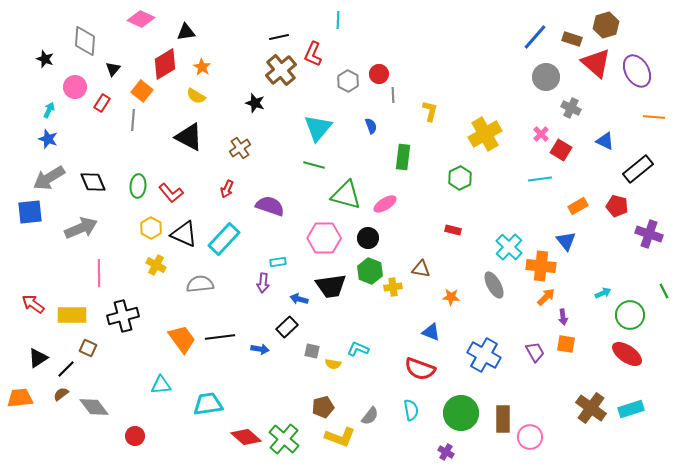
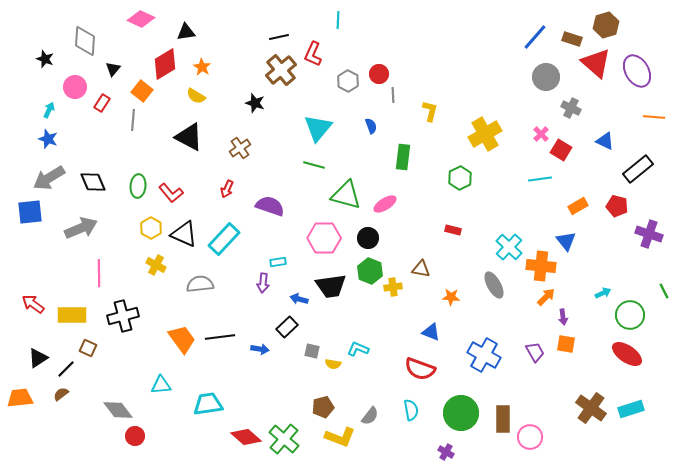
gray diamond at (94, 407): moved 24 px right, 3 px down
